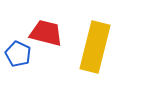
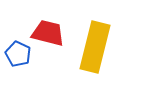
red trapezoid: moved 2 px right
